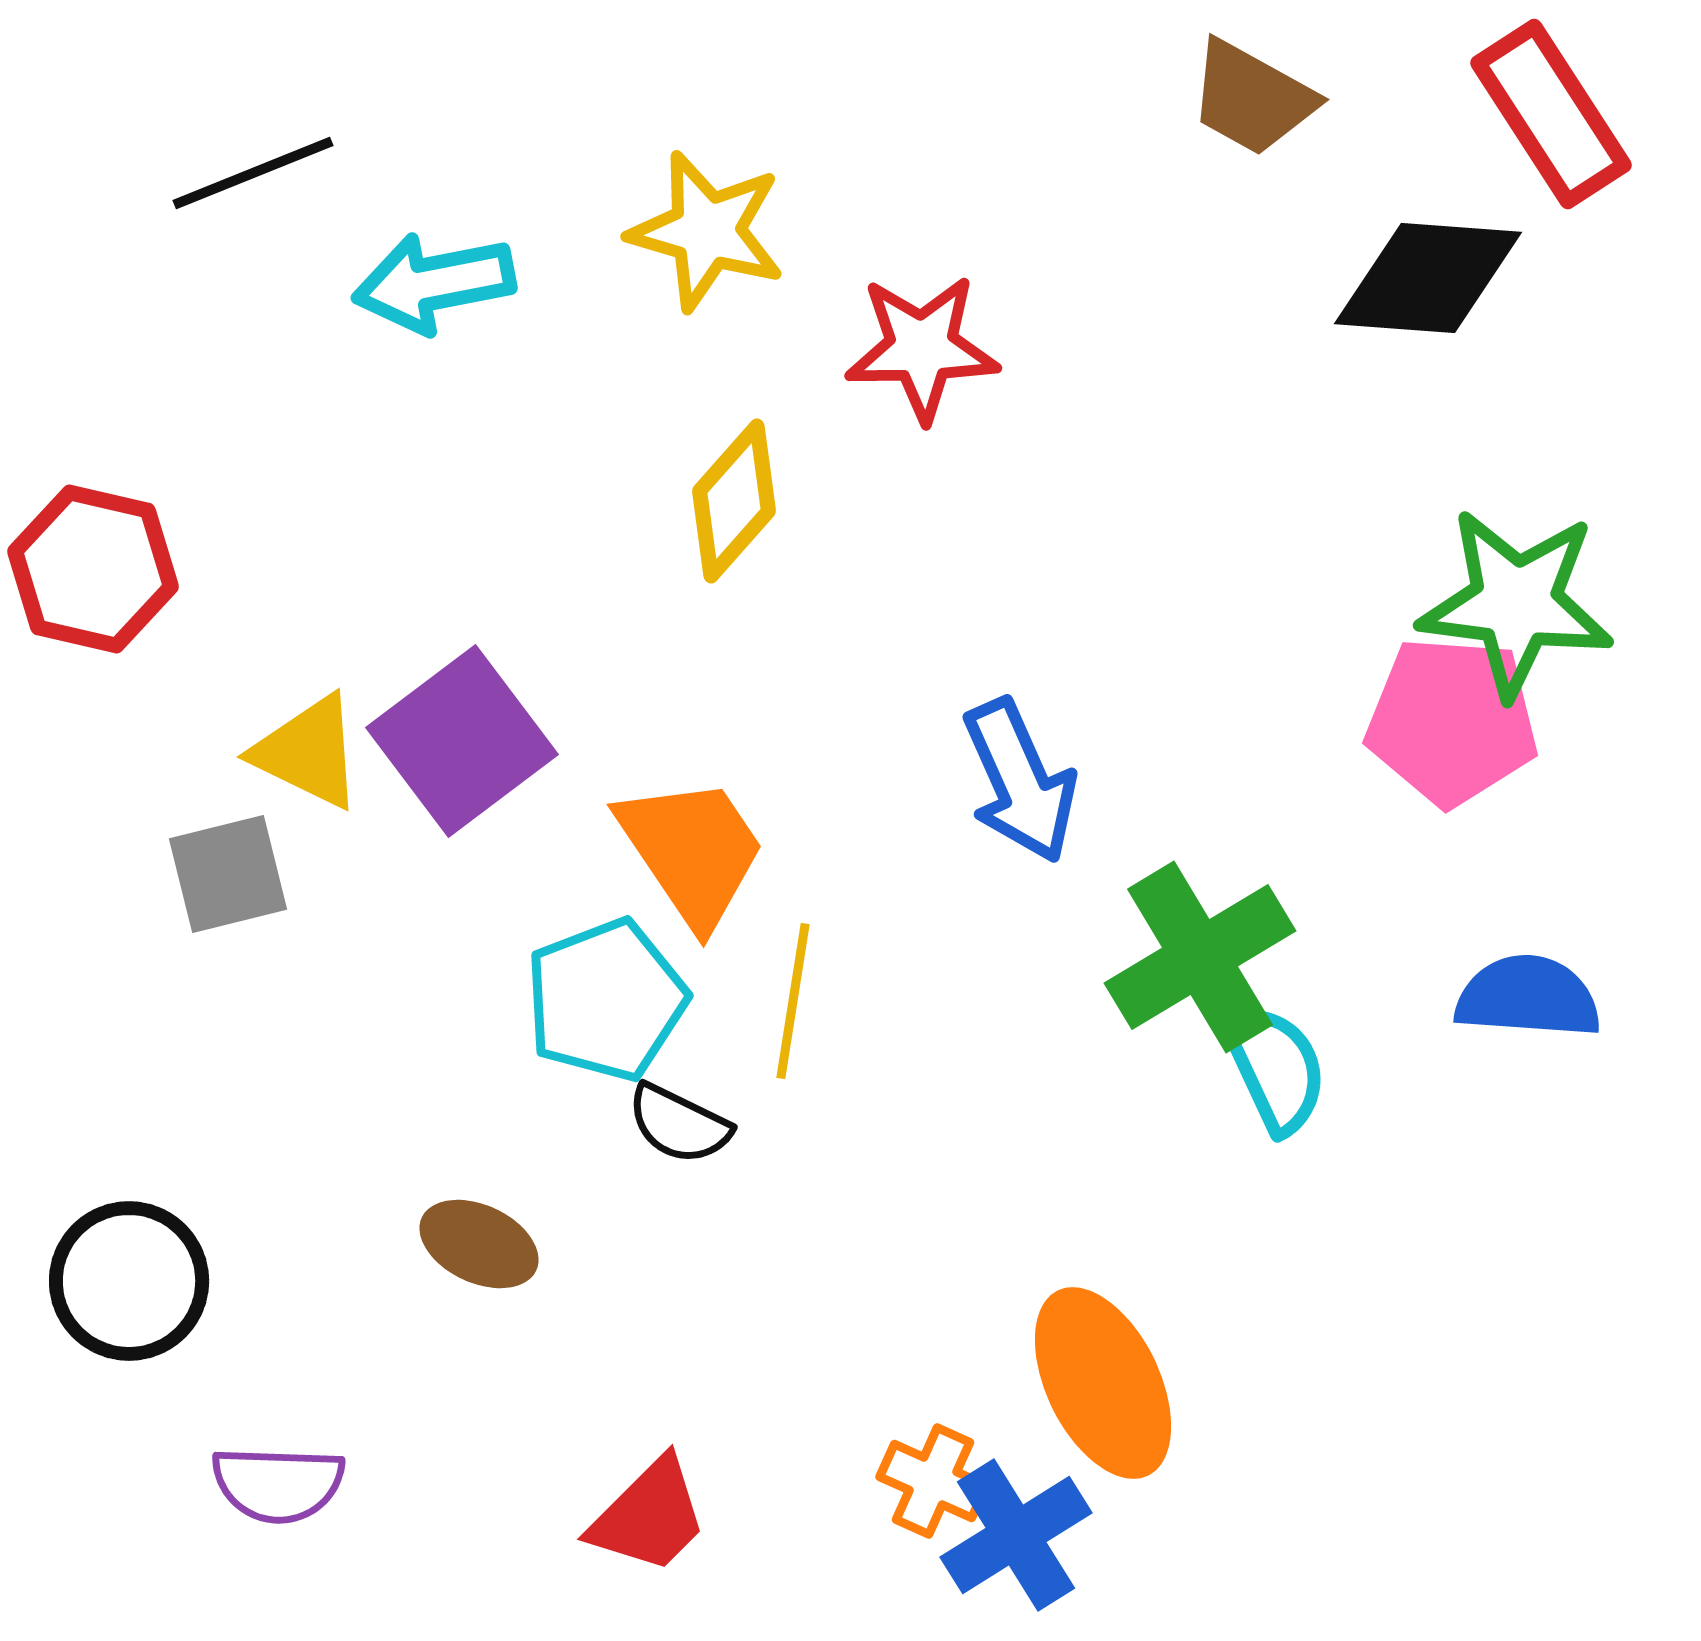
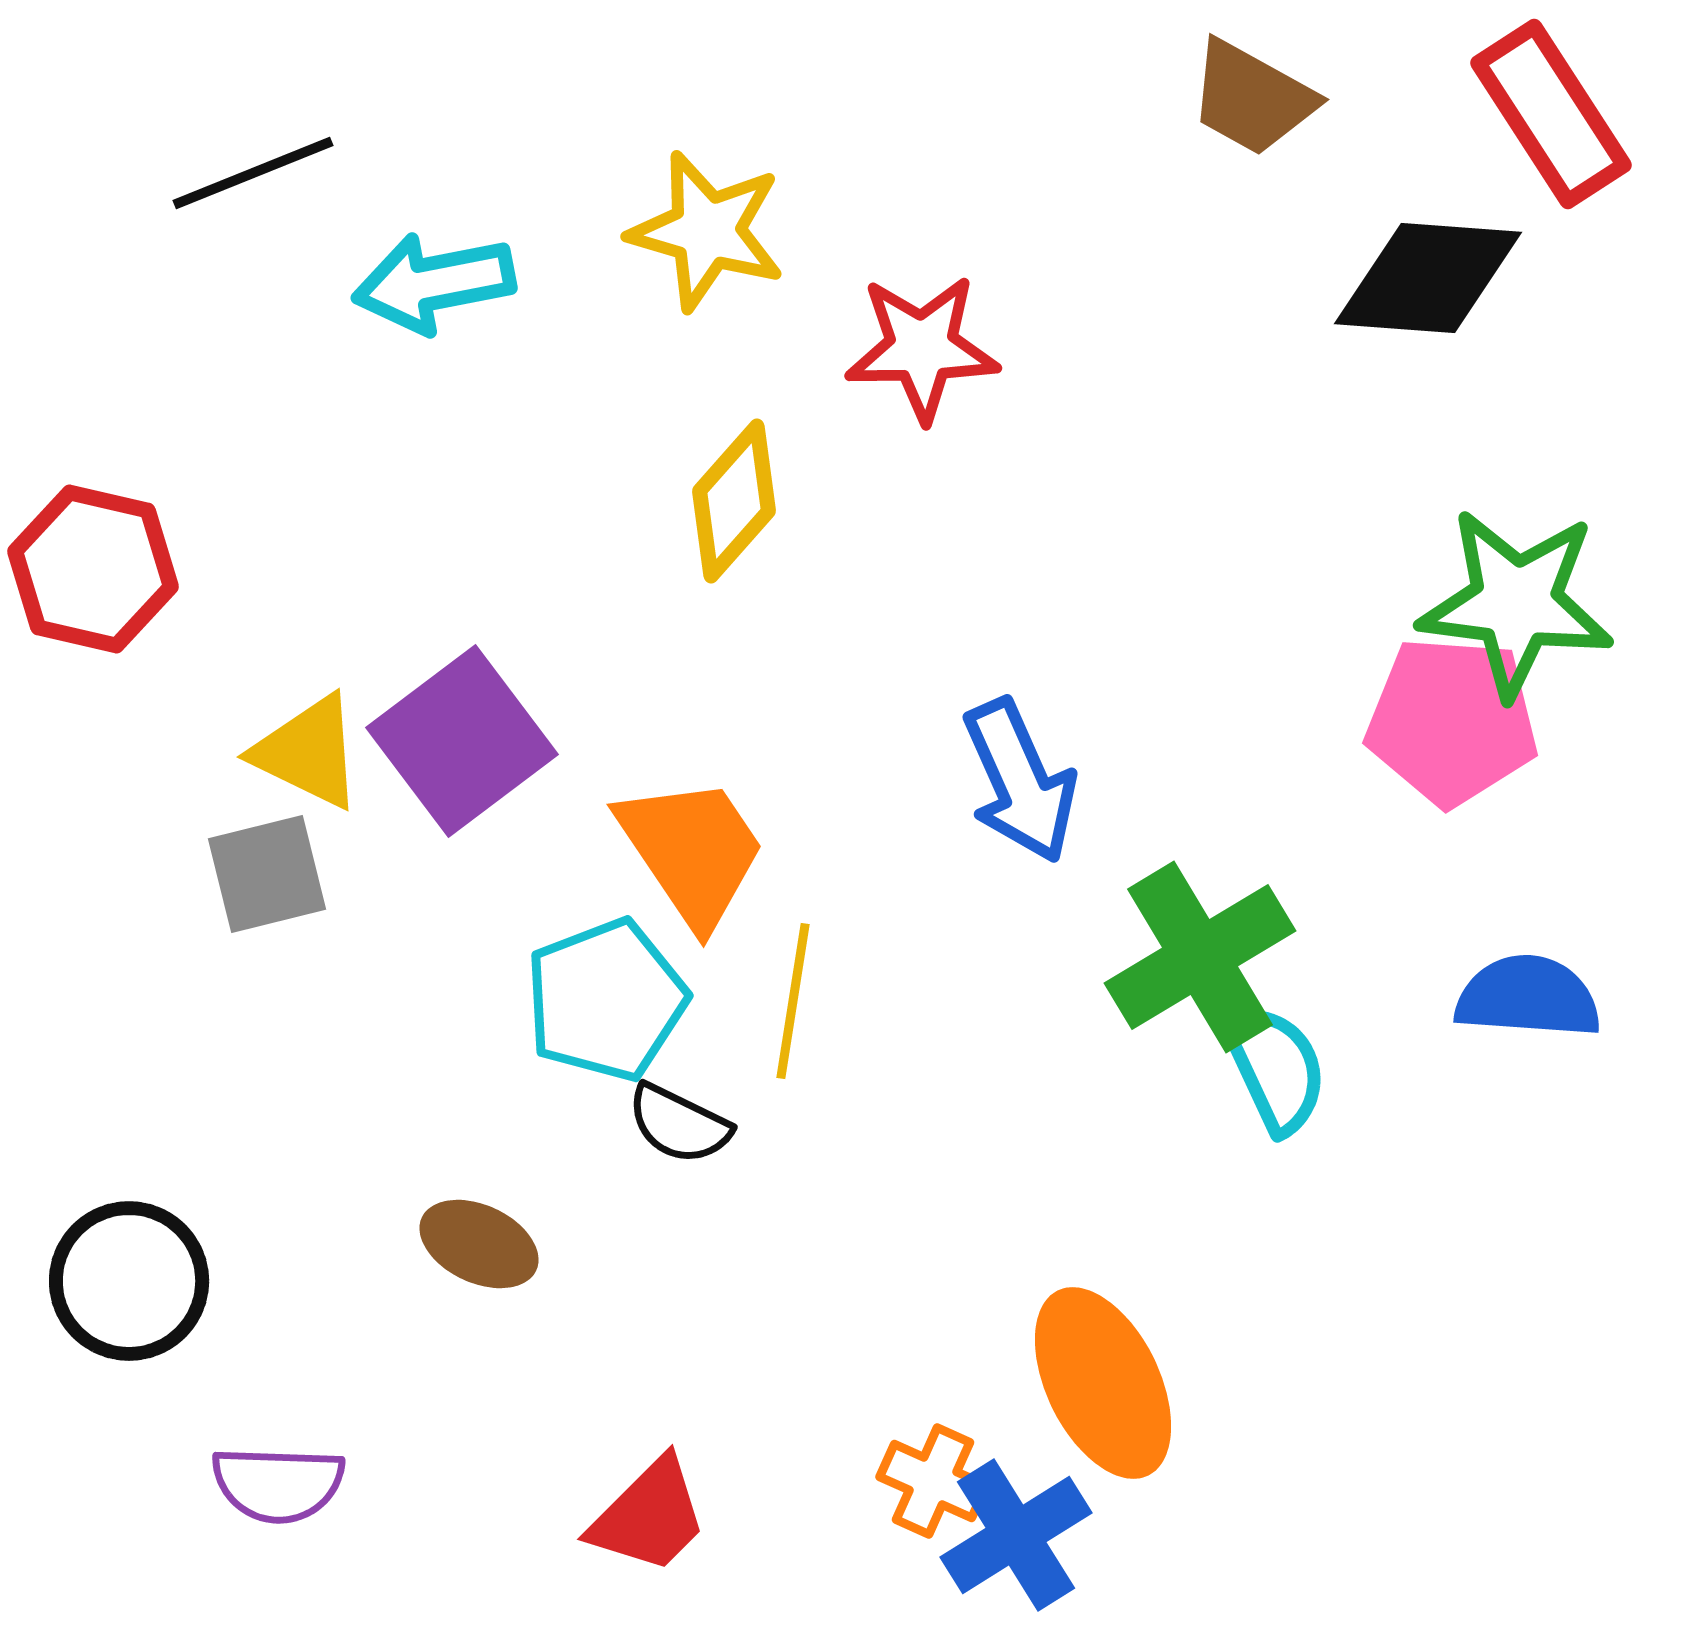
gray square: moved 39 px right
